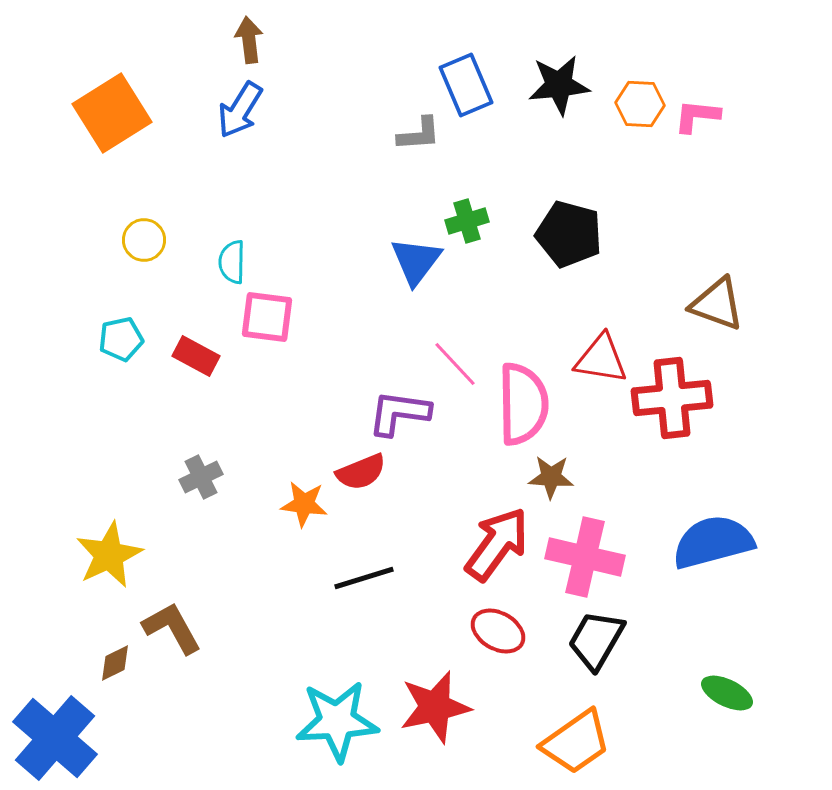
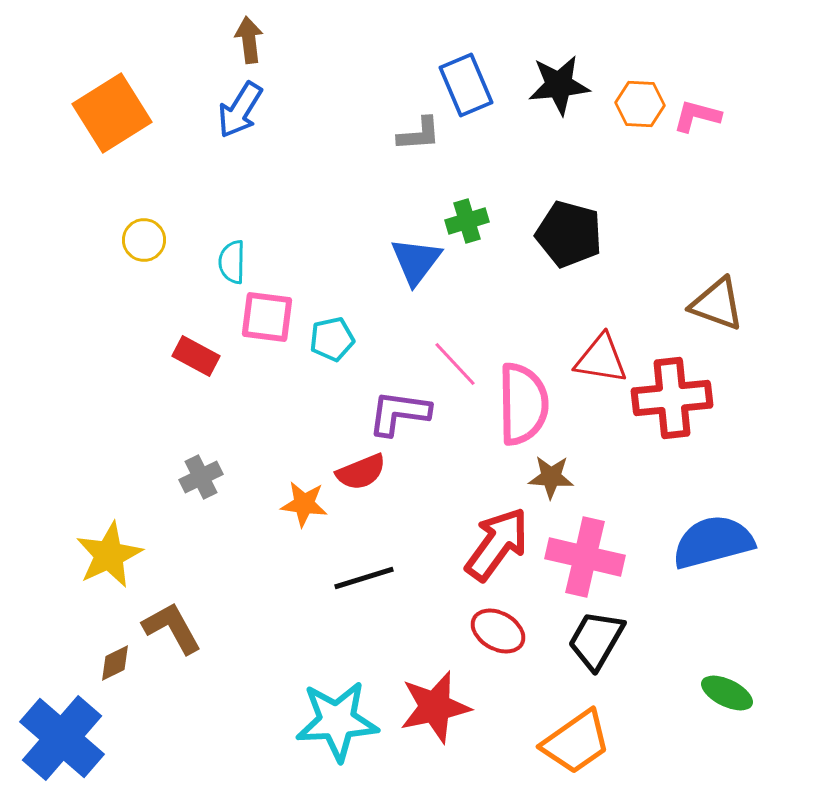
pink L-shape: rotated 9 degrees clockwise
cyan pentagon: moved 211 px right
blue cross: moved 7 px right
